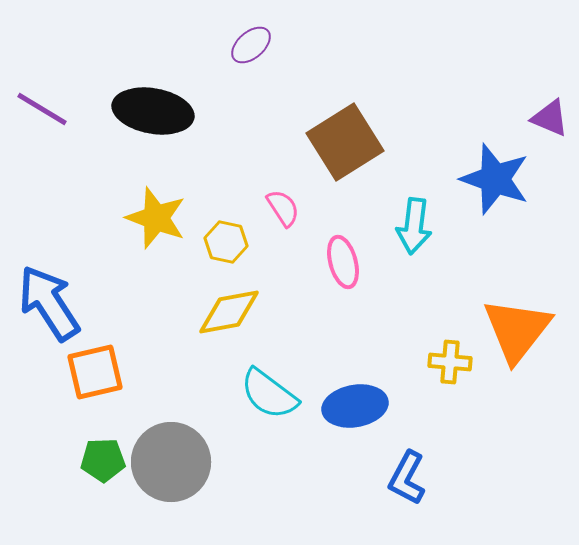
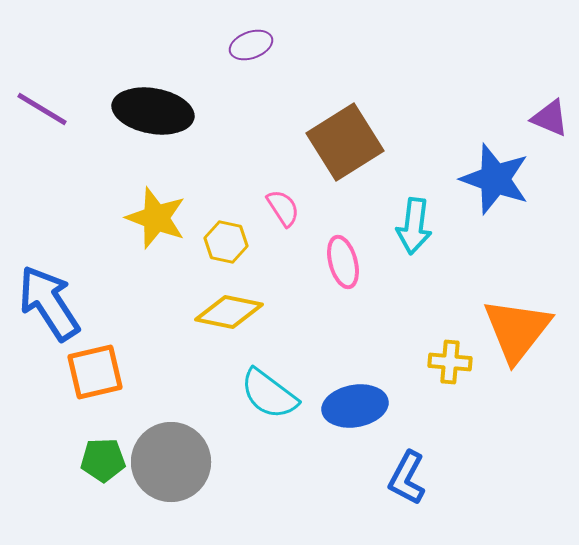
purple ellipse: rotated 21 degrees clockwise
yellow diamond: rotated 22 degrees clockwise
